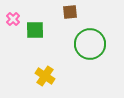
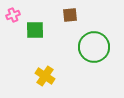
brown square: moved 3 px down
pink cross: moved 4 px up; rotated 24 degrees clockwise
green circle: moved 4 px right, 3 px down
